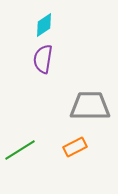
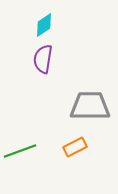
green line: moved 1 px down; rotated 12 degrees clockwise
